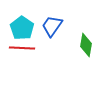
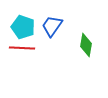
cyan pentagon: moved 1 px right, 1 px up; rotated 15 degrees counterclockwise
